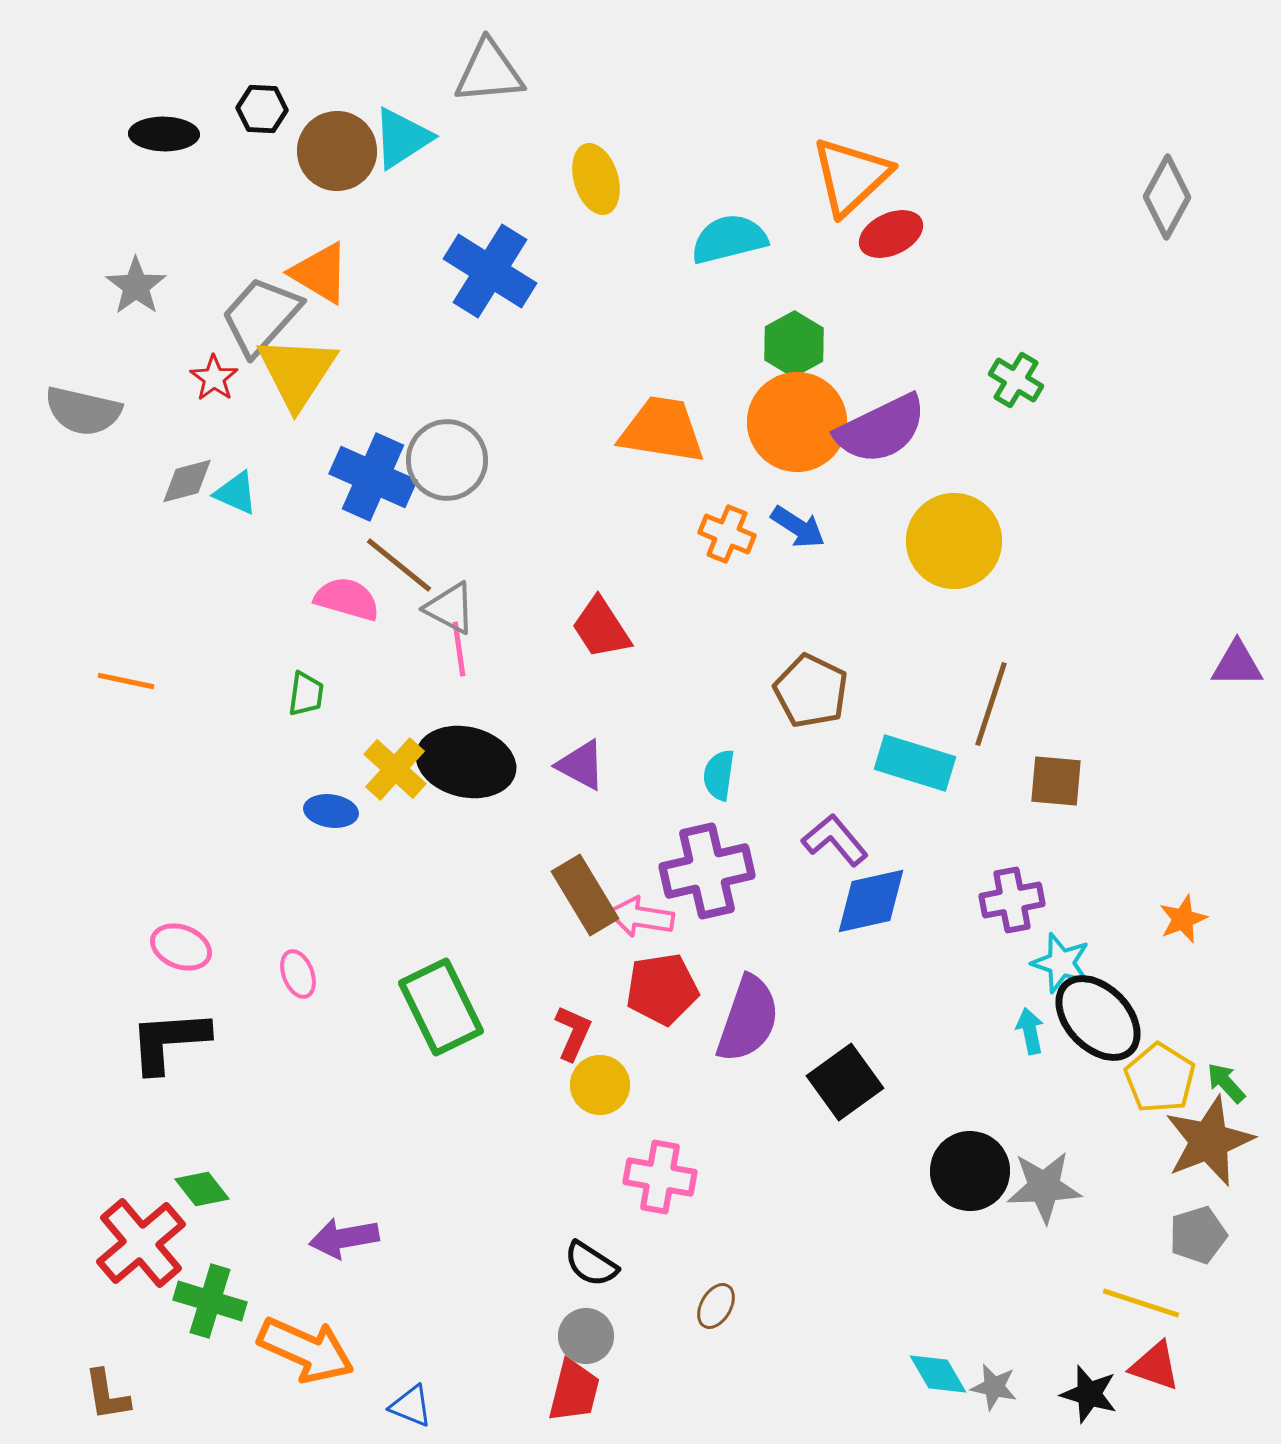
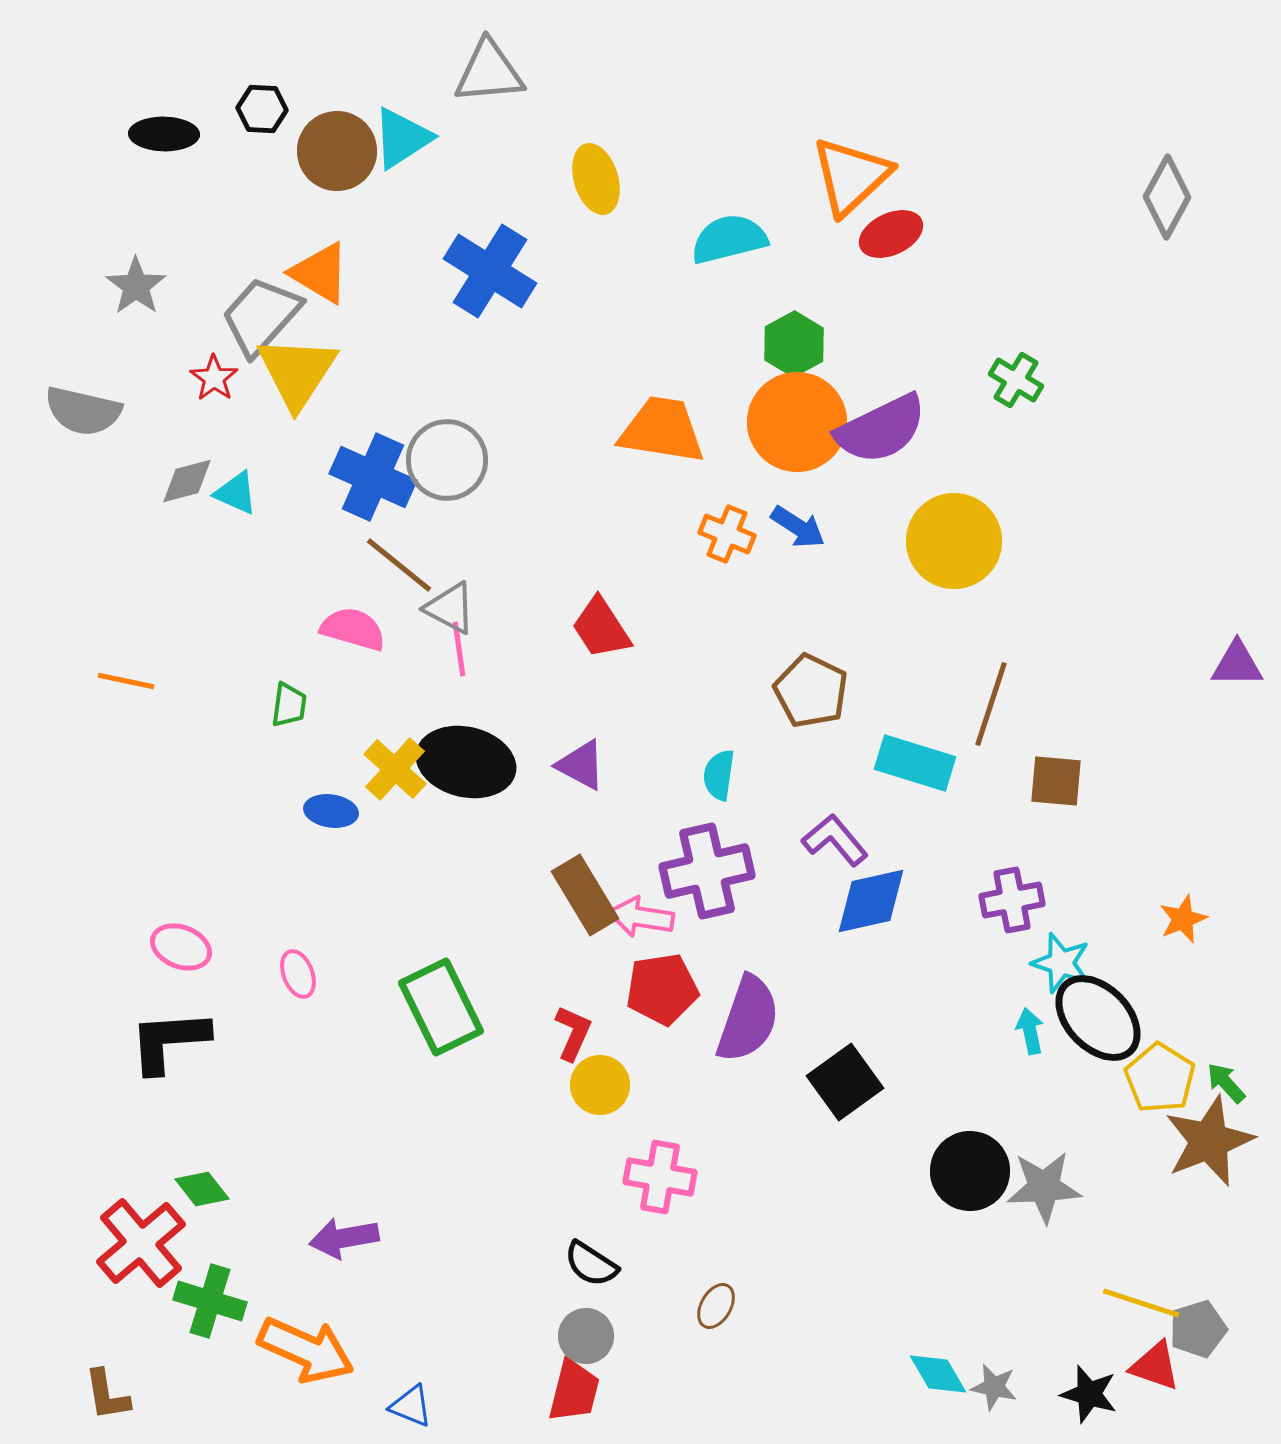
pink semicircle at (347, 599): moved 6 px right, 30 px down
green trapezoid at (306, 694): moved 17 px left, 11 px down
gray pentagon at (1198, 1235): moved 94 px down
